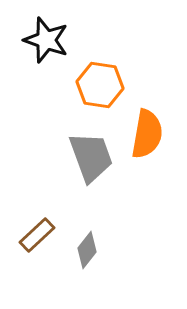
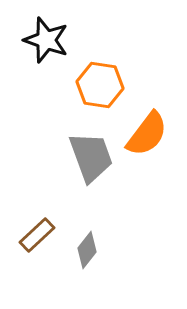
orange semicircle: rotated 27 degrees clockwise
